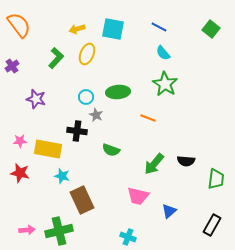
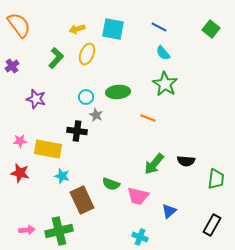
green semicircle: moved 34 px down
cyan cross: moved 12 px right
